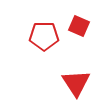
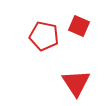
red pentagon: rotated 12 degrees clockwise
